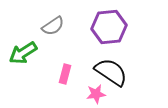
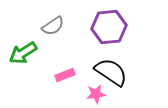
pink rectangle: moved 1 px down; rotated 54 degrees clockwise
